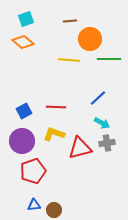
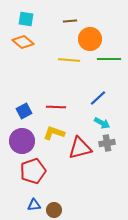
cyan square: rotated 28 degrees clockwise
yellow L-shape: moved 1 px up
